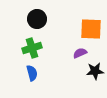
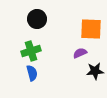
green cross: moved 1 px left, 3 px down
